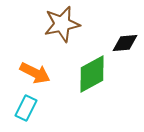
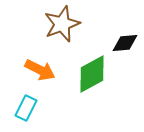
brown star: rotated 9 degrees counterclockwise
orange arrow: moved 5 px right, 3 px up
